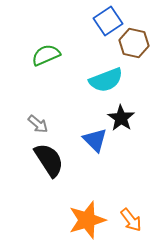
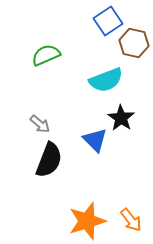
gray arrow: moved 2 px right
black semicircle: rotated 54 degrees clockwise
orange star: moved 1 px down
